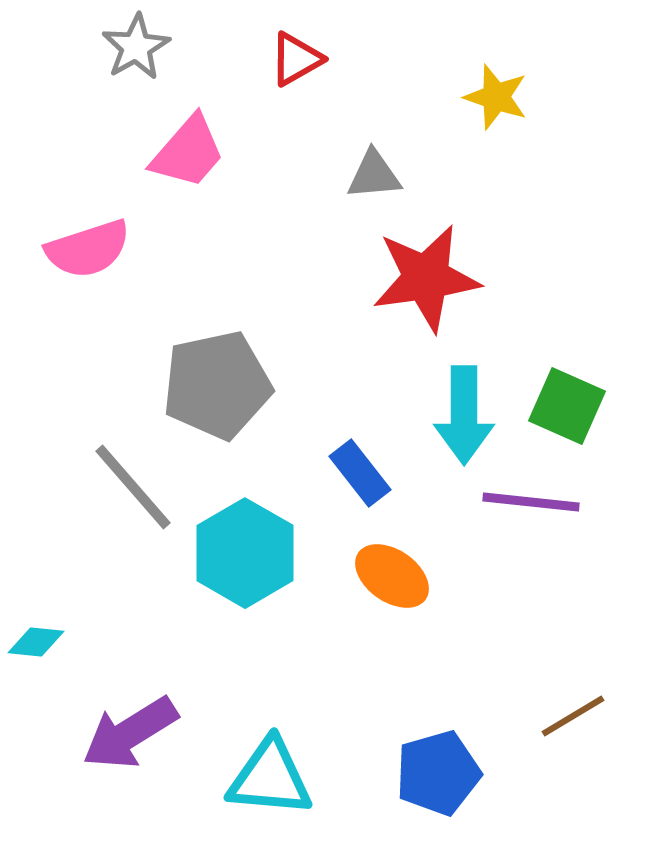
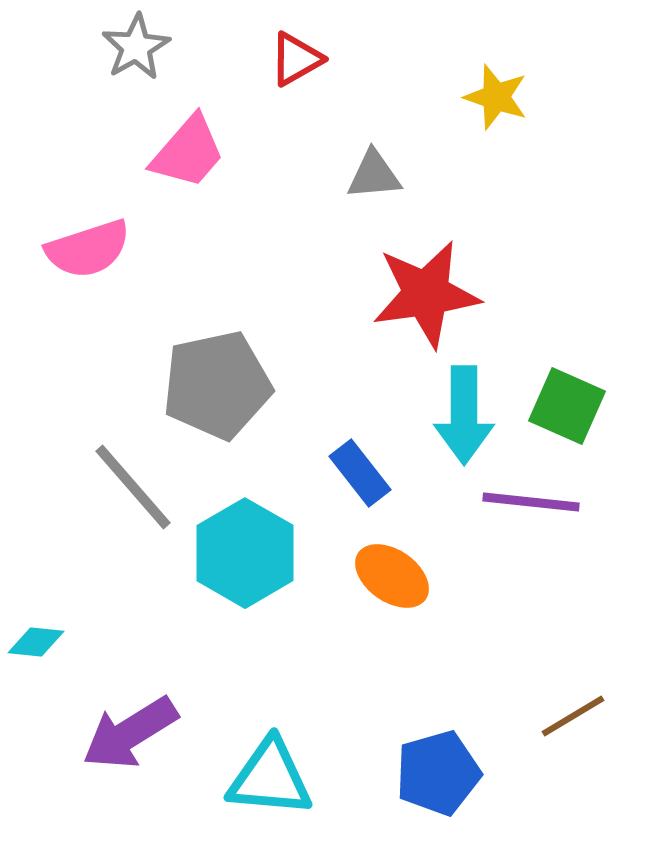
red star: moved 16 px down
